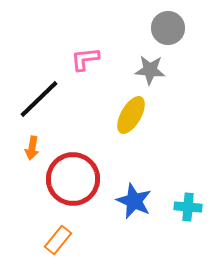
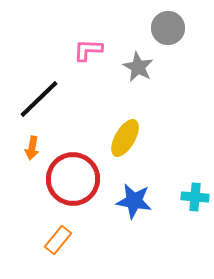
pink L-shape: moved 3 px right, 9 px up; rotated 8 degrees clockwise
gray star: moved 12 px left, 3 px up; rotated 24 degrees clockwise
yellow ellipse: moved 6 px left, 23 px down
blue star: rotated 15 degrees counterclockwise
cyan cross: moved 7 px right, 10 px up
